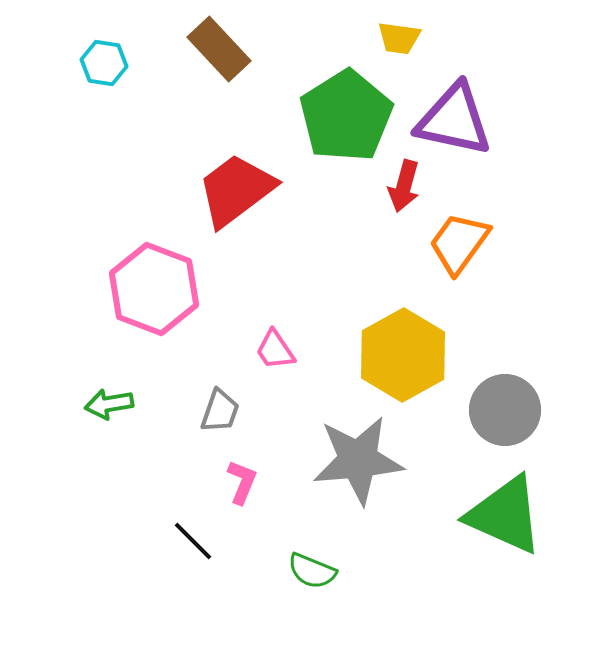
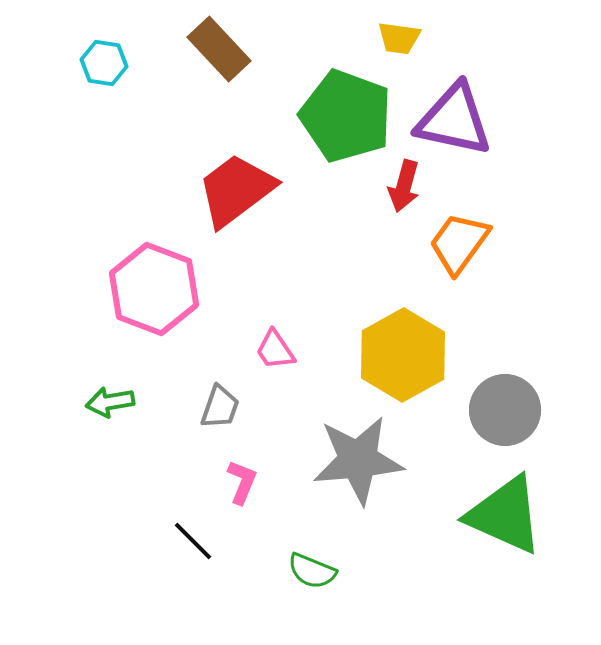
green pentagon: rotated 20 degrees counterclockwise
green arrow: moved 1 px right, 2 px up
gray trapezoid: moved 4 px up
